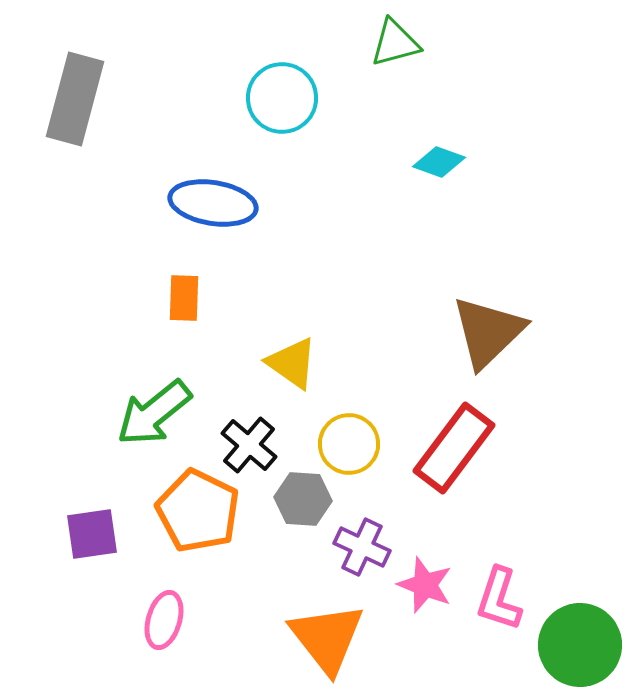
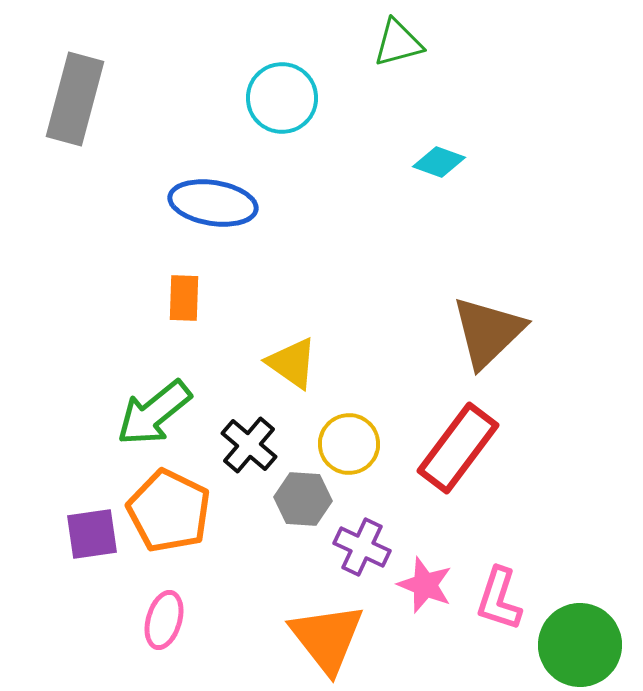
green triangle: moved 3 px right
red rectangle: moved 4 px right
orange pentagon: moved 29 px left
